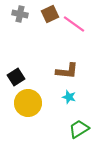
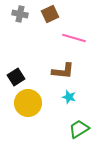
pink line: moved 14 px down; rotated 20 degrees counterclockwise
brown L-shape: moved 4 px left
